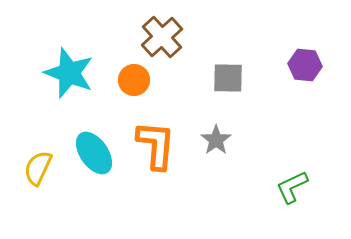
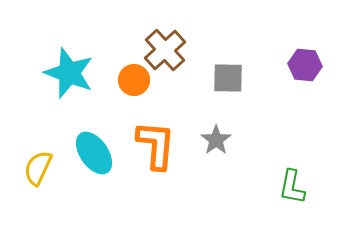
brown cross: moved 3 px right, 13 px down
green L-shape: rotated 54 degrees counterclockwise
